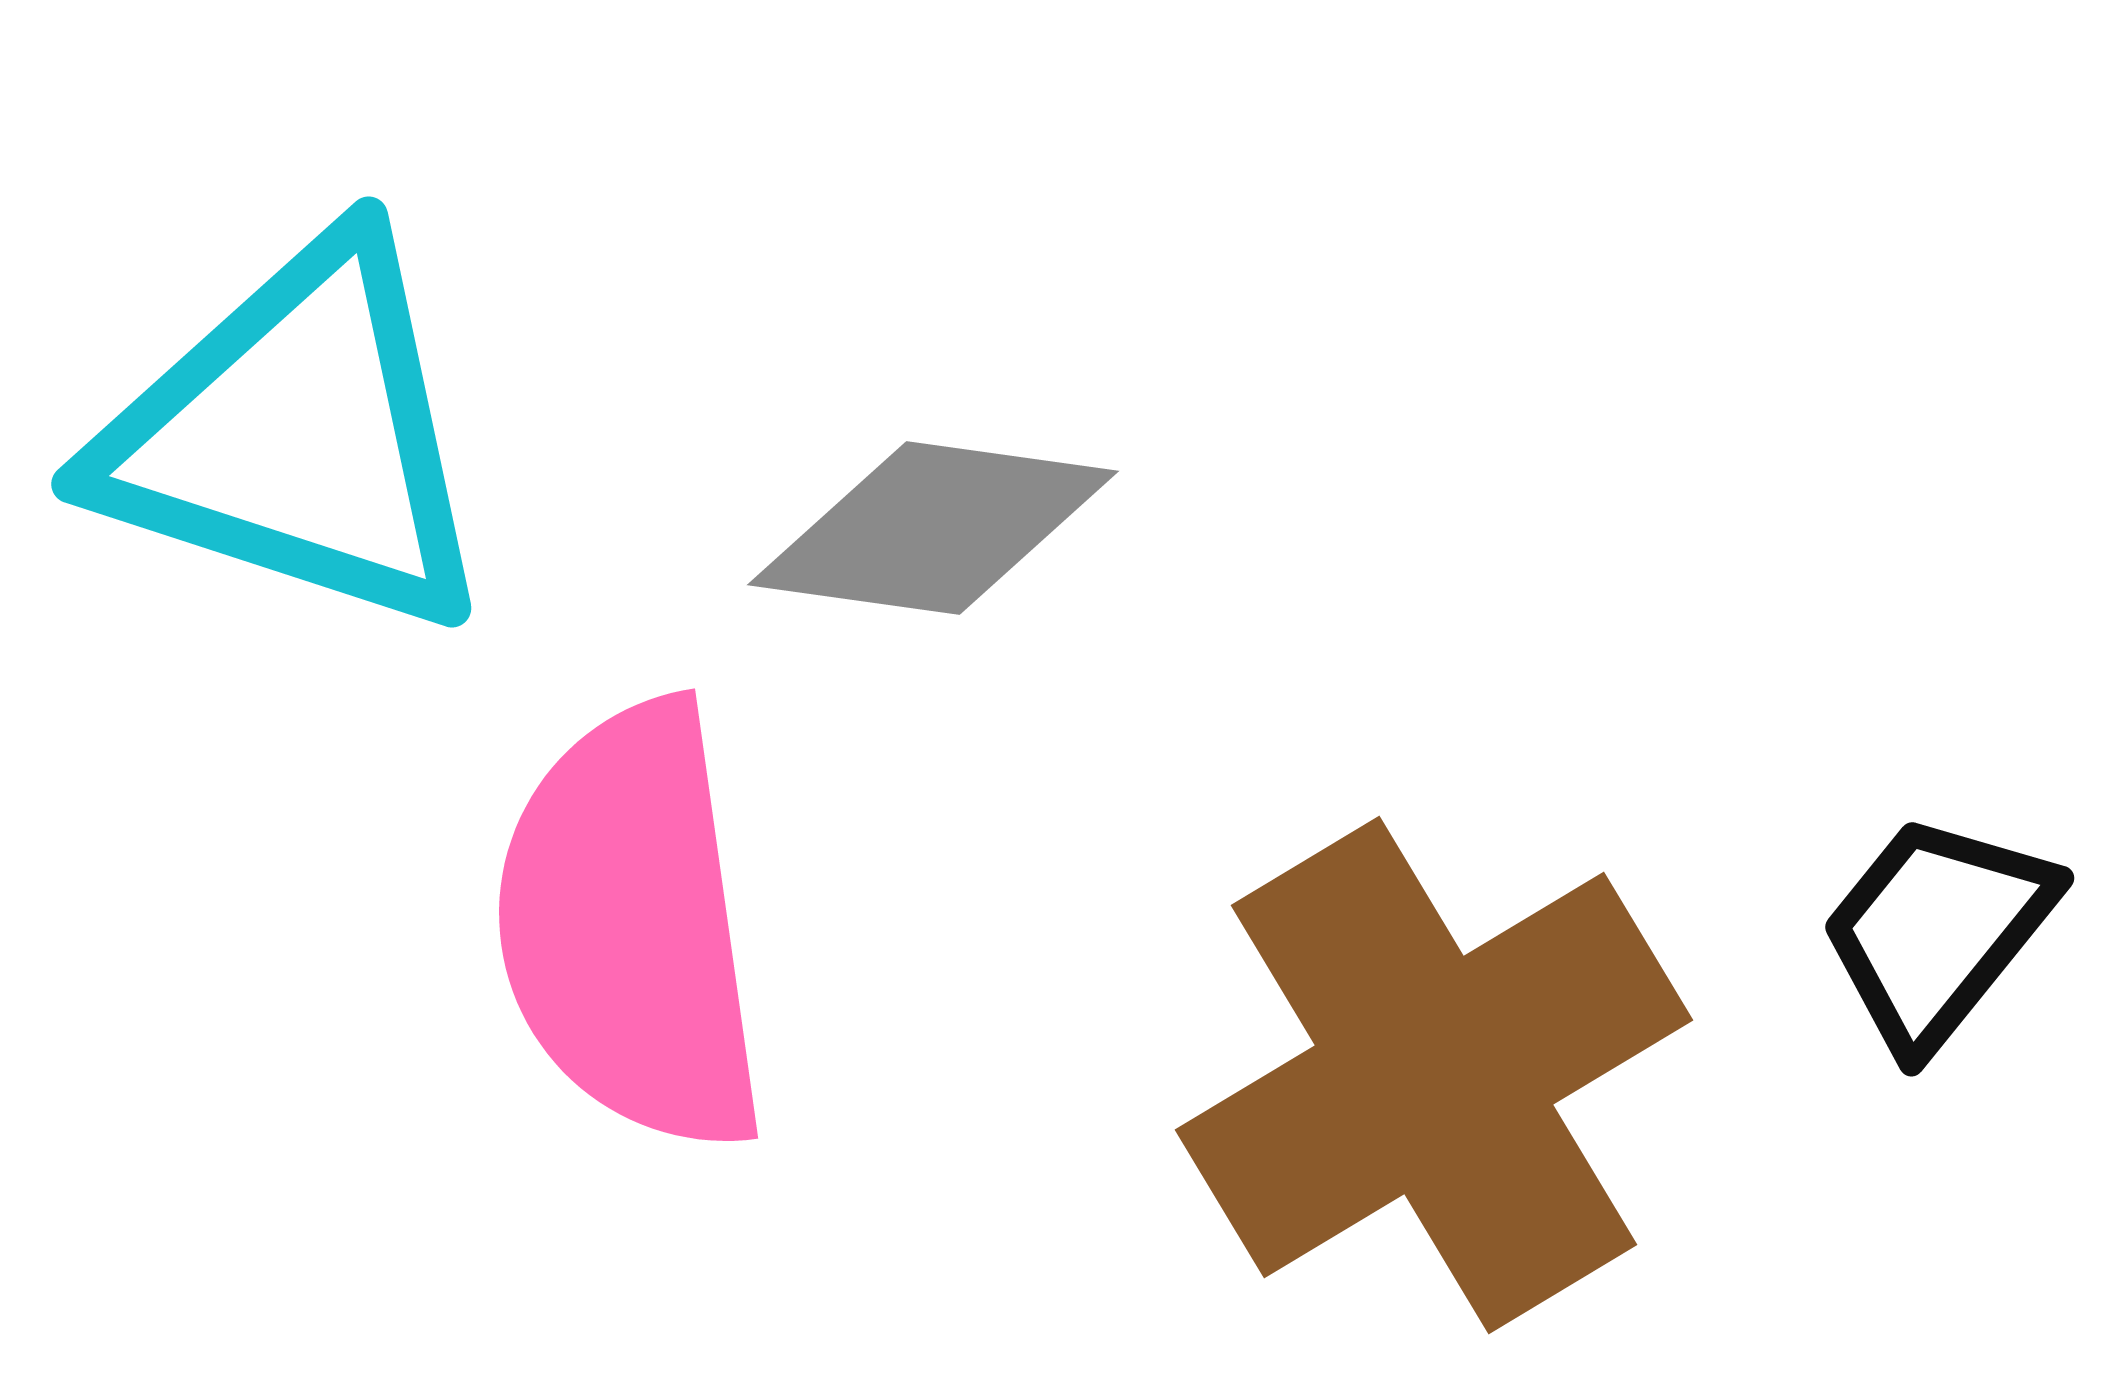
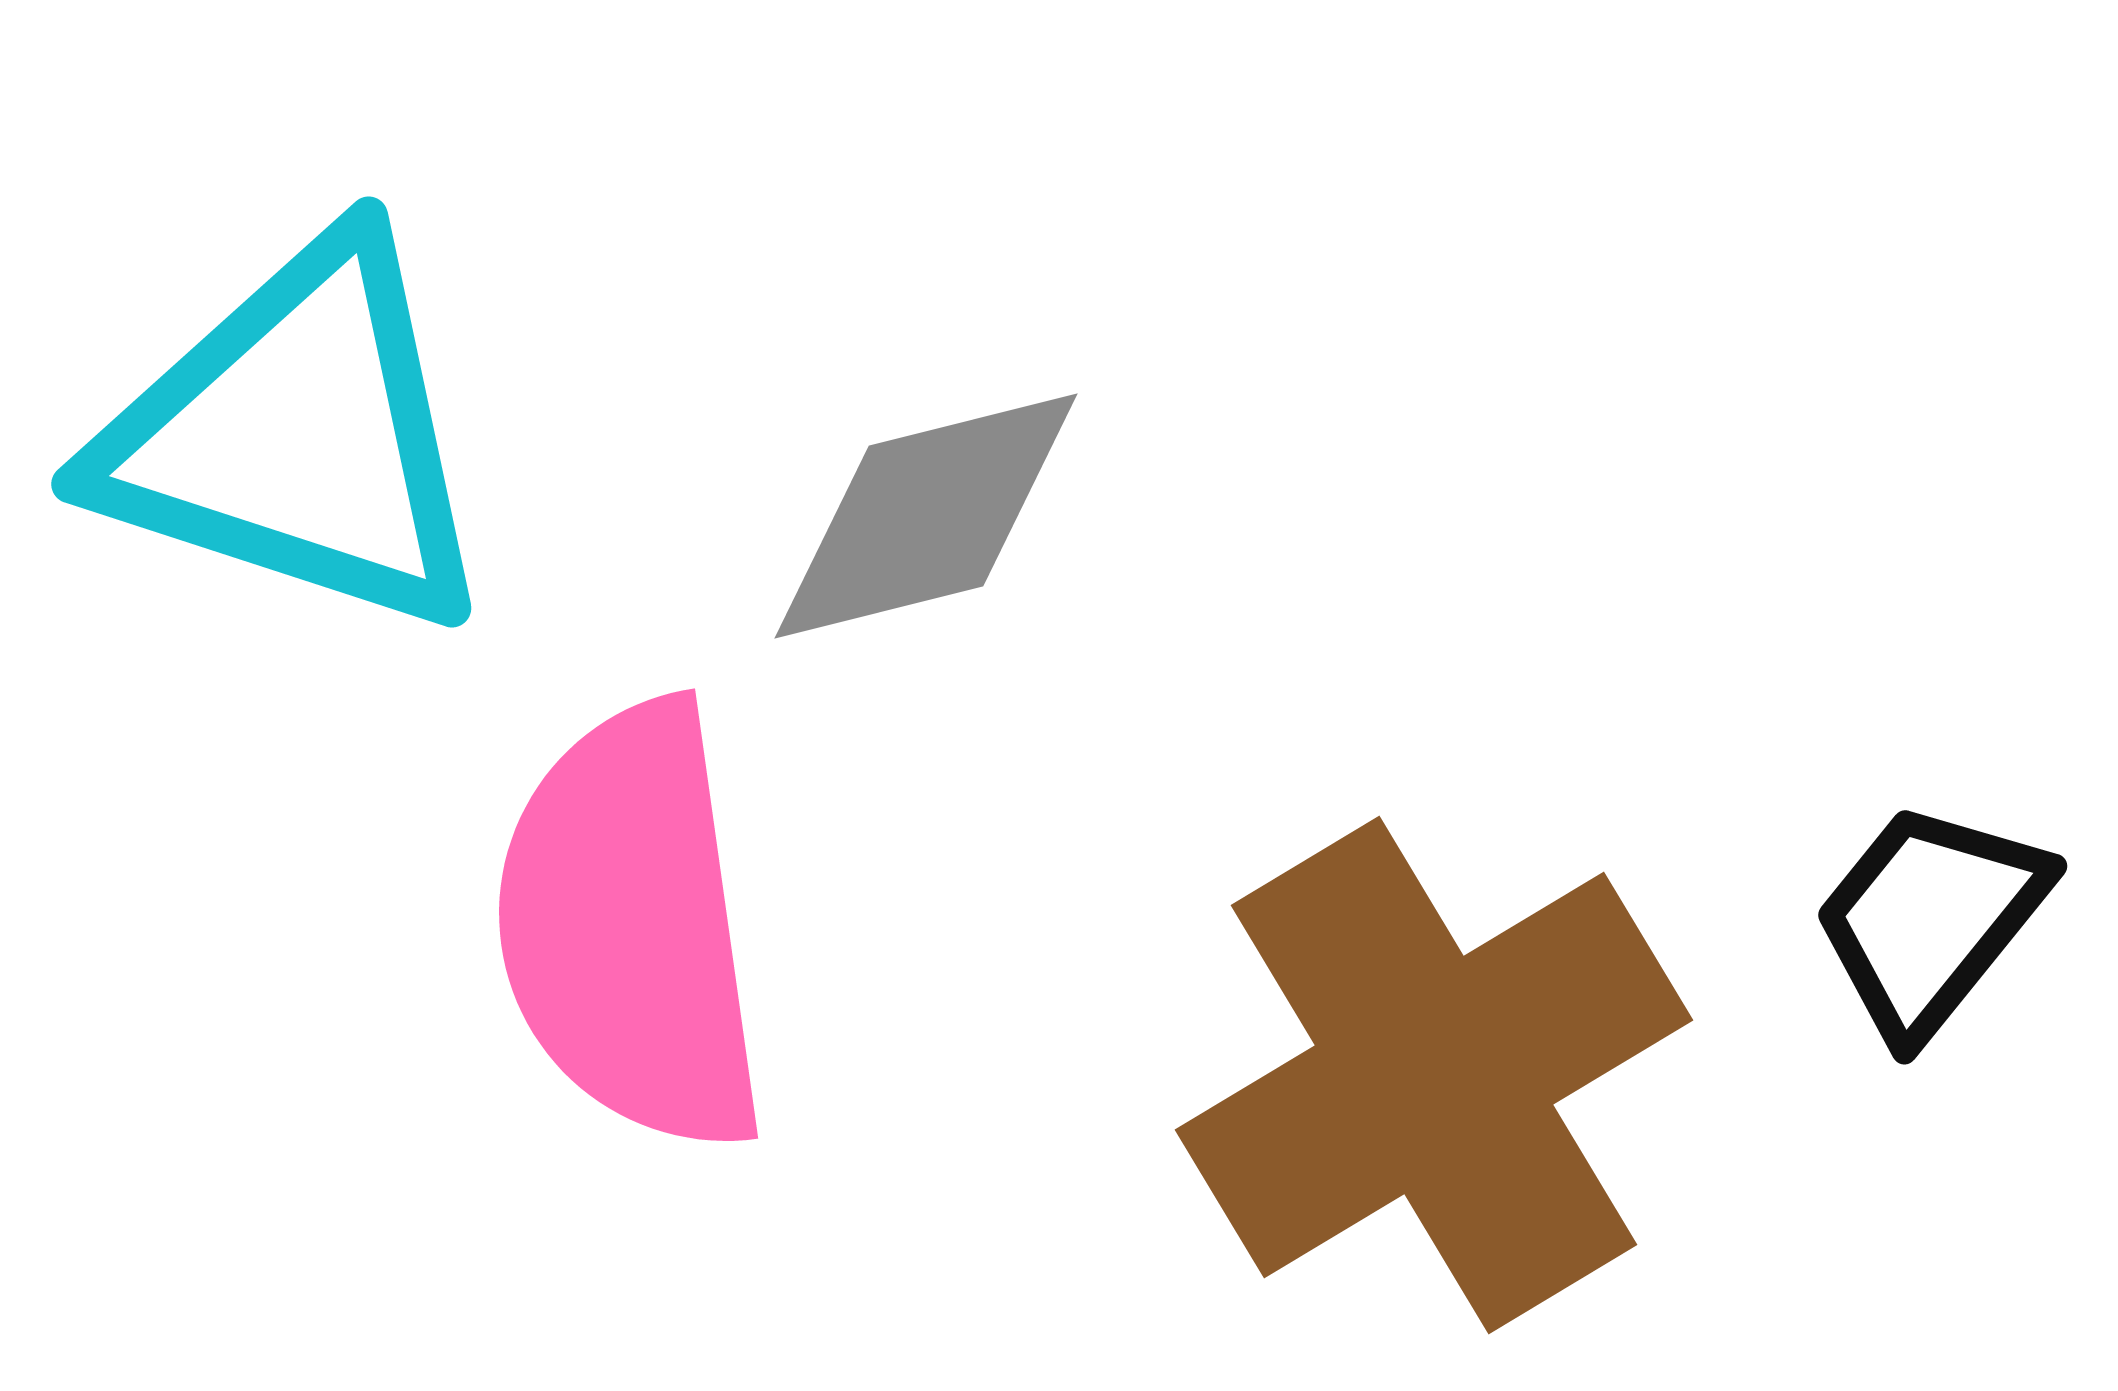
gray diamond: moved 7 px left, 12 px up; rotated 22 degrees counterclockwise
black trapezoid: moved 7 px left, 12 px up
